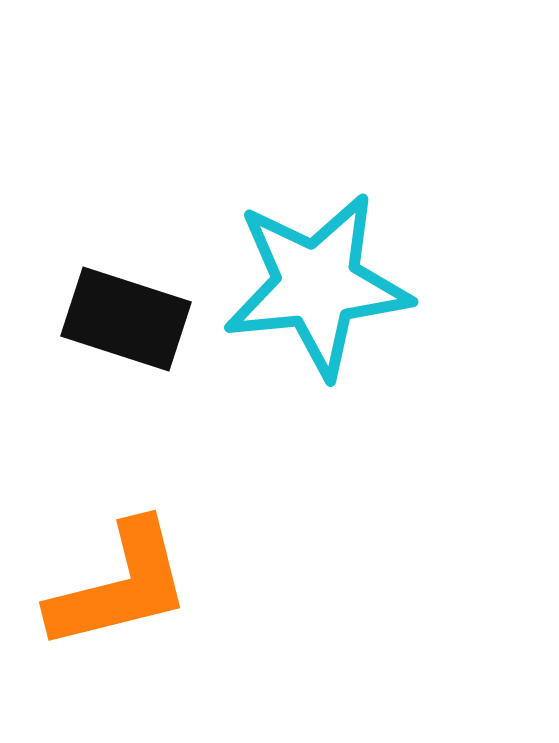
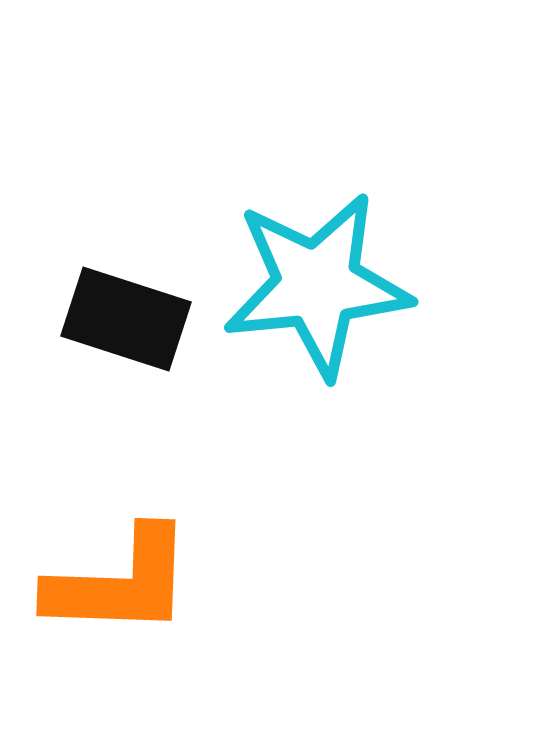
orange L-shape: moved 3 px up; rotated 16 degrees clockwise
